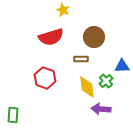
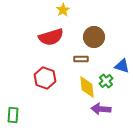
yellow star: rotated 16 degrees clockwise
blue triangle: rotated 21 degrees clockwise
